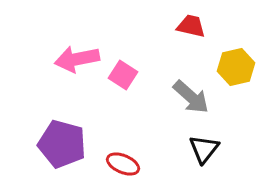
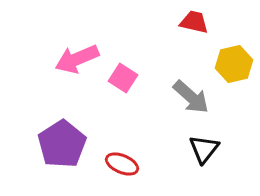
red trapezoid: moved 3 px right, 4 px up
pink arrow: rotated 12 degrees counterclockwise
yellow hexagon: moved 2 px left, 3 px up
pink square: moved 3 px down
purple pentagon: rotated 24 degrees clockwise
red ellipse: moved 1 px left
